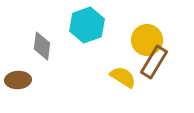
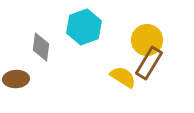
cyan hexagon: moved 3 px left, 2 px down
gray diamond: moved 1 px left, 1 px down
brown rectangle: moved 5 px left, 1 px down
brown ellipse: moved 2 px left, 1 px up
